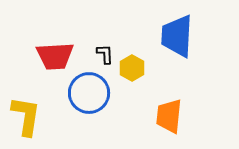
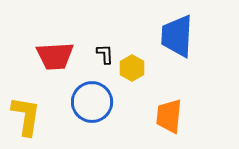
blue circle: moved 3 px right, 9 px down
